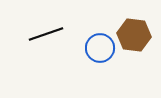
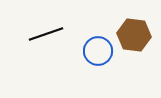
blue circle: moved 2 px left, 3 px down
